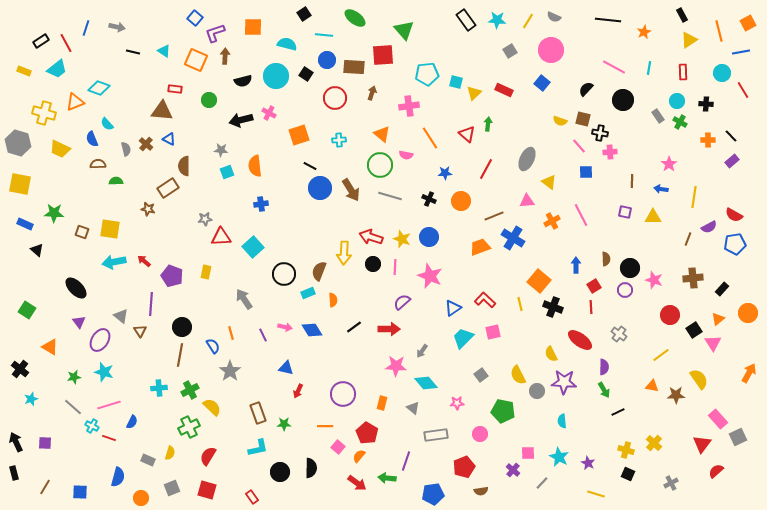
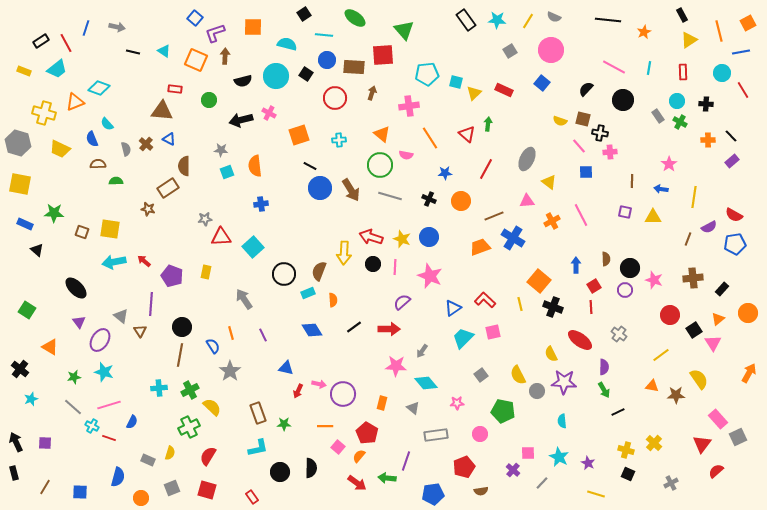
pink arrow at (285, 327): moved 34 px right, 57 px down
